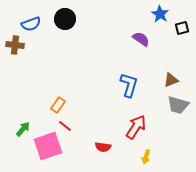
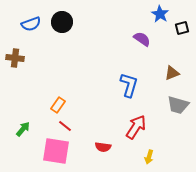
black circle: moved 3 px left, 3 px down
purple semicircle: moved 1 px right
brown cross: moved 13 px down
brown triangle: moved 1 px right, 7 px up
pink square: moved 8 px right, 5 px down; rotated 28 degrees clockwise
yellow arrow: moved 3 px right
